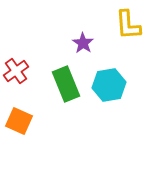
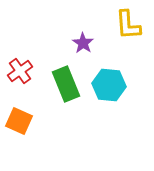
red cross: moved 4 px right
cyan hexagon: rotated 16 degrees clockwise
